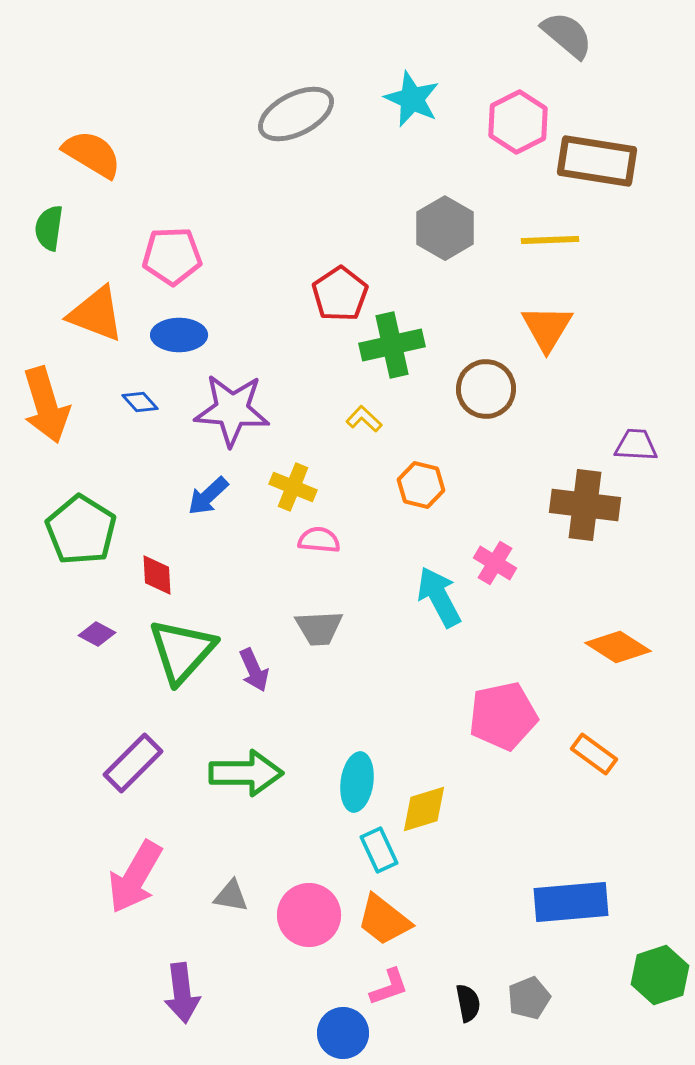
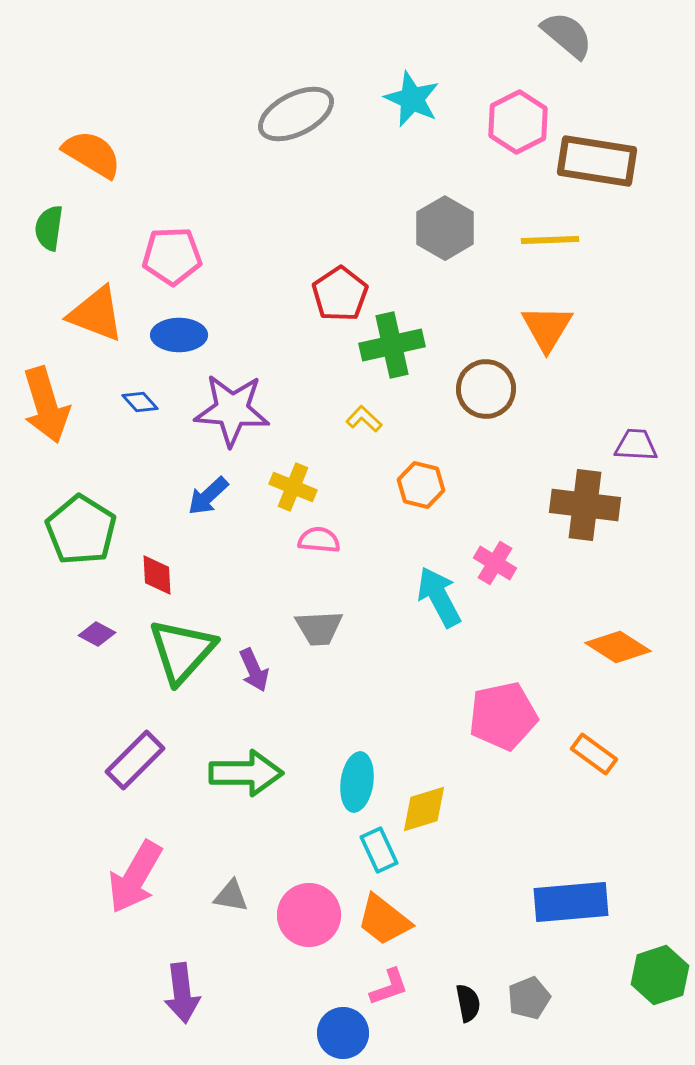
purple rectangle at (133, 763): moved 2 px right, 3 px up
